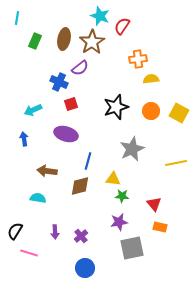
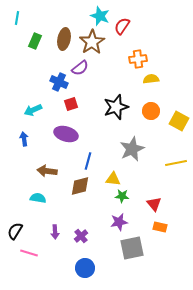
yellow square: moved 8 px down
